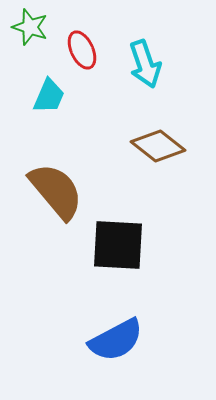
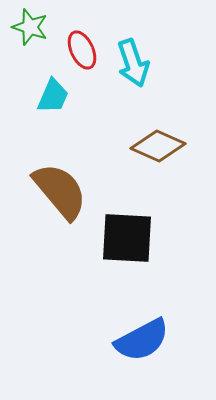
cyan arrow: moved 12 px left, 1 px up
cyan trapezoid: moved 4 px right
brown diamond: rotated 14 degrees counterclockwise
brown semicircle: moved 4 px right
black square: moved 9 px right, 7 px up
blue semicircle: moved 26 px right
